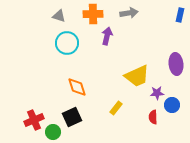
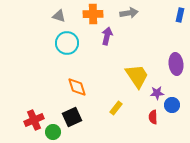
yellow trapezoid: rotated 100 degrees counterclockwise
